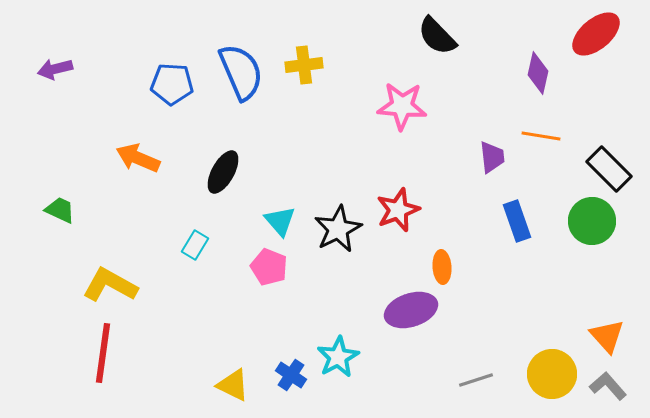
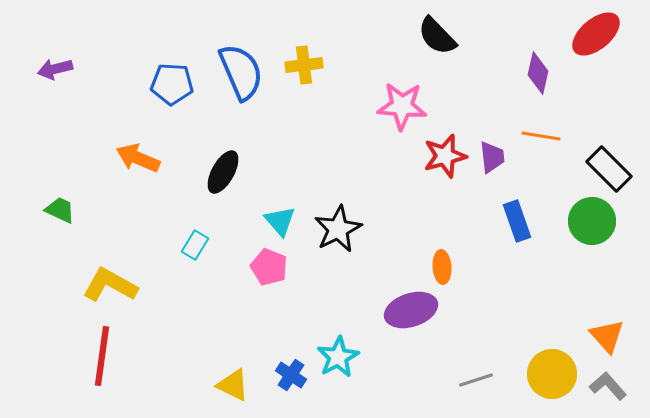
red star: moved 47 px right, 54 px up; rotated 6 degrees clockwise
red line: moved 1 px left, 3 px down
